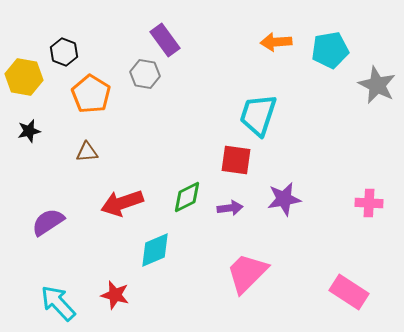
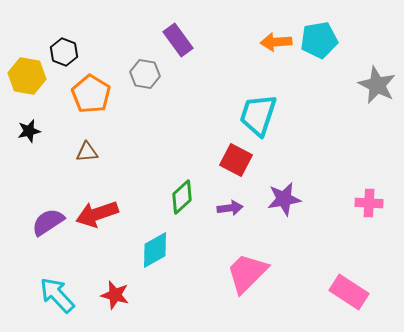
purple rectangle: moved 13 px right
cyan pentagon: moved 11 px left, 10 px up
yellow hexagon: moved 3 px right, 1 px up
red square: rotated 20 degrees clockwise
green diamond: moved 5 px left; rotated 16 degrees counterclockwise
red arrow: moved 25 px left, 11 px down
cyan diamond: rotated 6 degrees counterclockwise
cyan arrow: moved 1 px left, 8 px up
